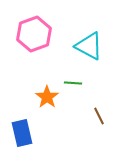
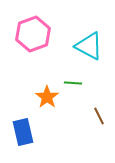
pink hexagon: moved 1 px left
blue rectangle: moved 1 px right, 1 px up
